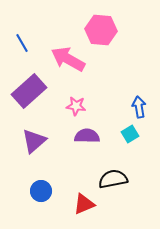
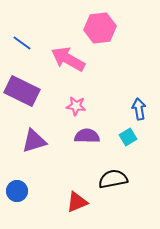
pink hexagon: moved 1 px left, 2 px up; rotated 12 degrees counterclockwise
blue line: rotated 24 degrees counterclockwise
purple rectangle: moved 7 px left; rotated 68 degrees clockwise
blue arrow: moved 2 px down
cyan square: moved 2 px left, 3 px down
purple triangle: rotated 24 degrees clockwise
blue circle: moved 24 px left
red triangle: moved 7 px left, 2 px up
